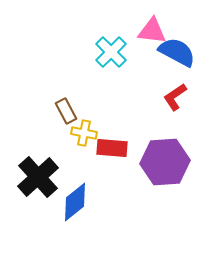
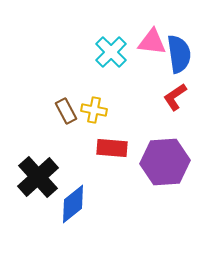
pink triangle: moved 11 px down
blue semicircle: moved 2 px right, 2 px down; rotated 54 degrees clockwise
yellow cross: moved 10 px right, 23 px up
blue diamond: moved 2 px left, 2 px down
